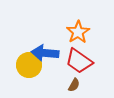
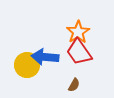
blue arrow: moved 4 px down
red trapezoid: moved 9 px up; rotated 20 degrees clockwise
yellow circle: moved 2 px left
